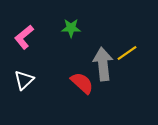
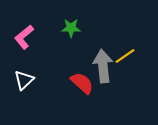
yellow line: moved 2 px left, 3 px down
gray arrow: moved 2 px down
